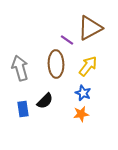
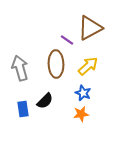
yellow arrow: rotated 10 degrees clockwise
